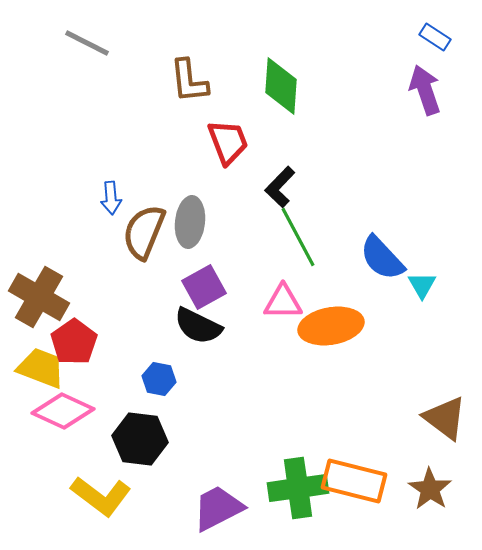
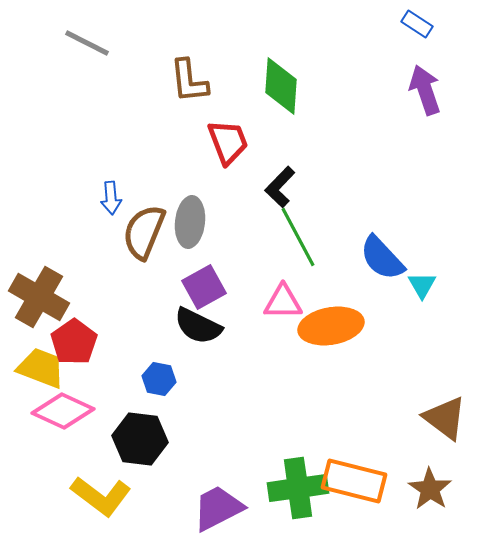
blue rectangle: moved 18 px left, 13 px up
